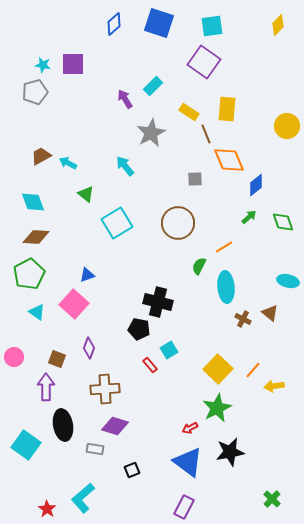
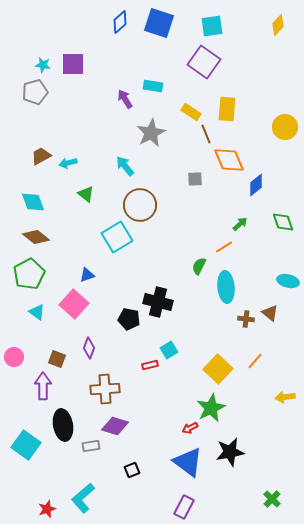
blue diamond at (114, 24): moved 6 px right, 2 px up
cyan rectangle at (153, 86): rotated 54 degrees clockwise
yellow rectangle at (189, 112): moved 2 px right
yellow circle at (287, 126): moved 2 px left, 1 px down
cyan arrow at (68, 163): rotated 42 degrees counterclockwise
green arrow at (249, 217): moved 9 px left, 7 px down
cyan square at (117, 223): moved 14 px down
brown circle at (178, 223): moved 38 px left, 18 px up
brown diamond at (36, 237): rotated 36 degrees clockwise
brown cross at (243, 319): moved 3 px right; rotated 21 degrees counterclockwise
black pentagon at (139, 329): moved 10 px left, 10 px up
red rectangle at (150, 365): rotated 63 degrees counterclockwise
orange line at (253, 370): moved 2 px right, 9 px up
yellow arrow at (274, 386): moved 11 px right, 11 px down
purple arrow at (46, 387): moved 3 px left, 1 px up
green star at (217, 408): moved 6 px left
gray rectangle at (95, 449): moved 4 px left, 3 px up; rotated 18 degrees counterclockwise
red star at (47, 509): rotated 18 degrees clockwise
